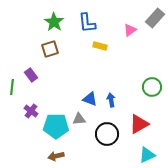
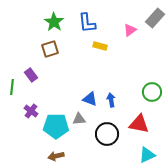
green circle: moved 5 px down
red triangle: rotated 40 degrees clockwise
